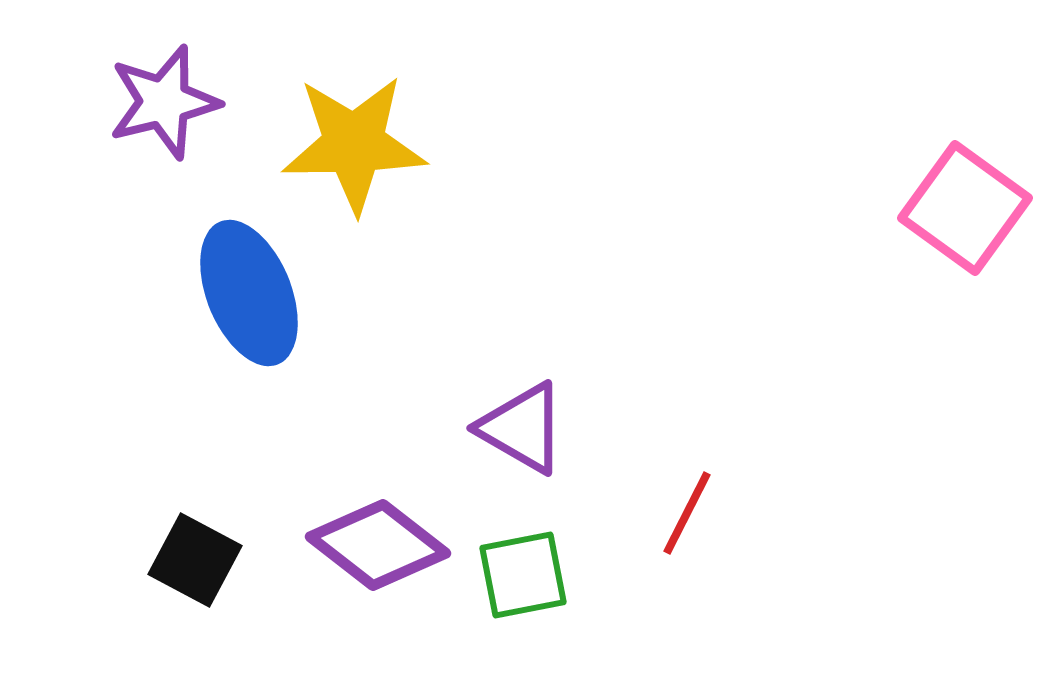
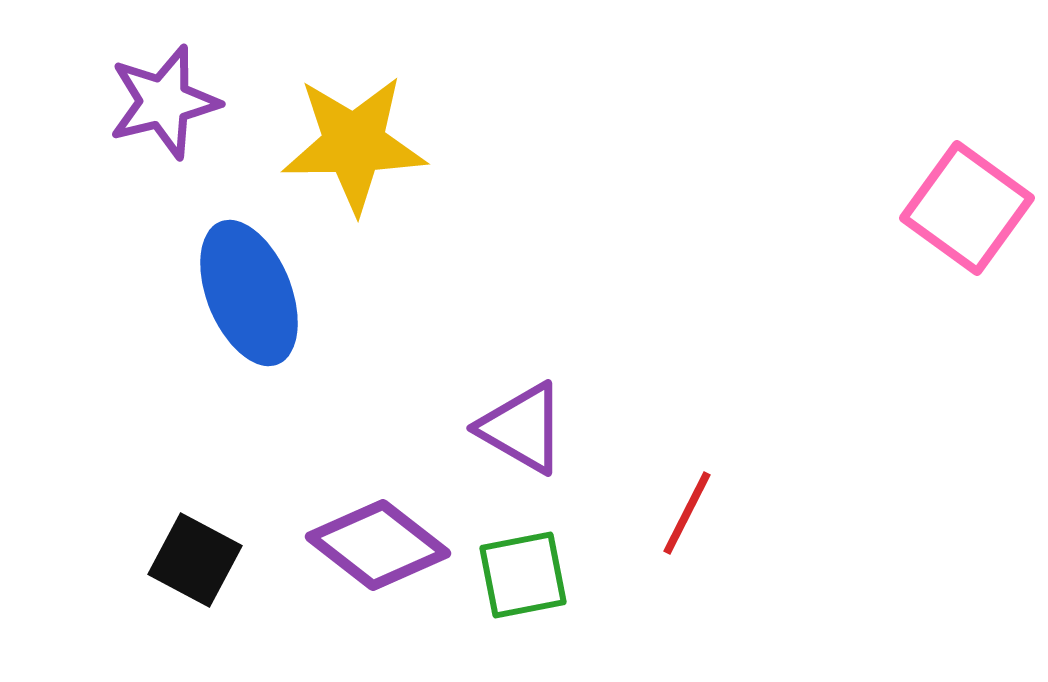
pink square: moved 2 px right
